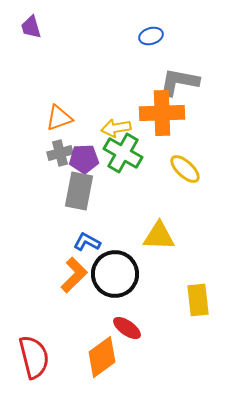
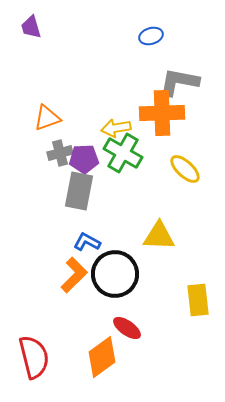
orange triangle: moved 12 px left
